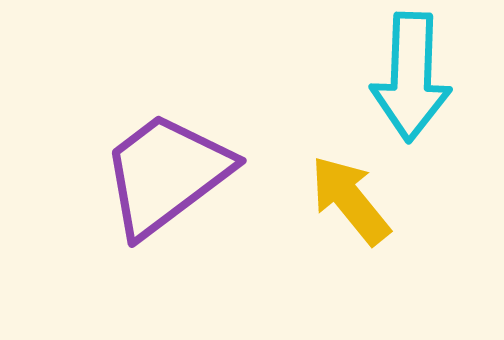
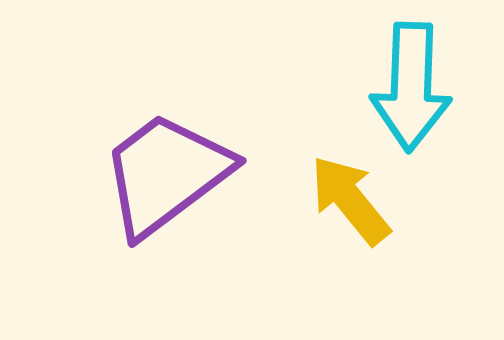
cyan arrow: moved 10 px down
